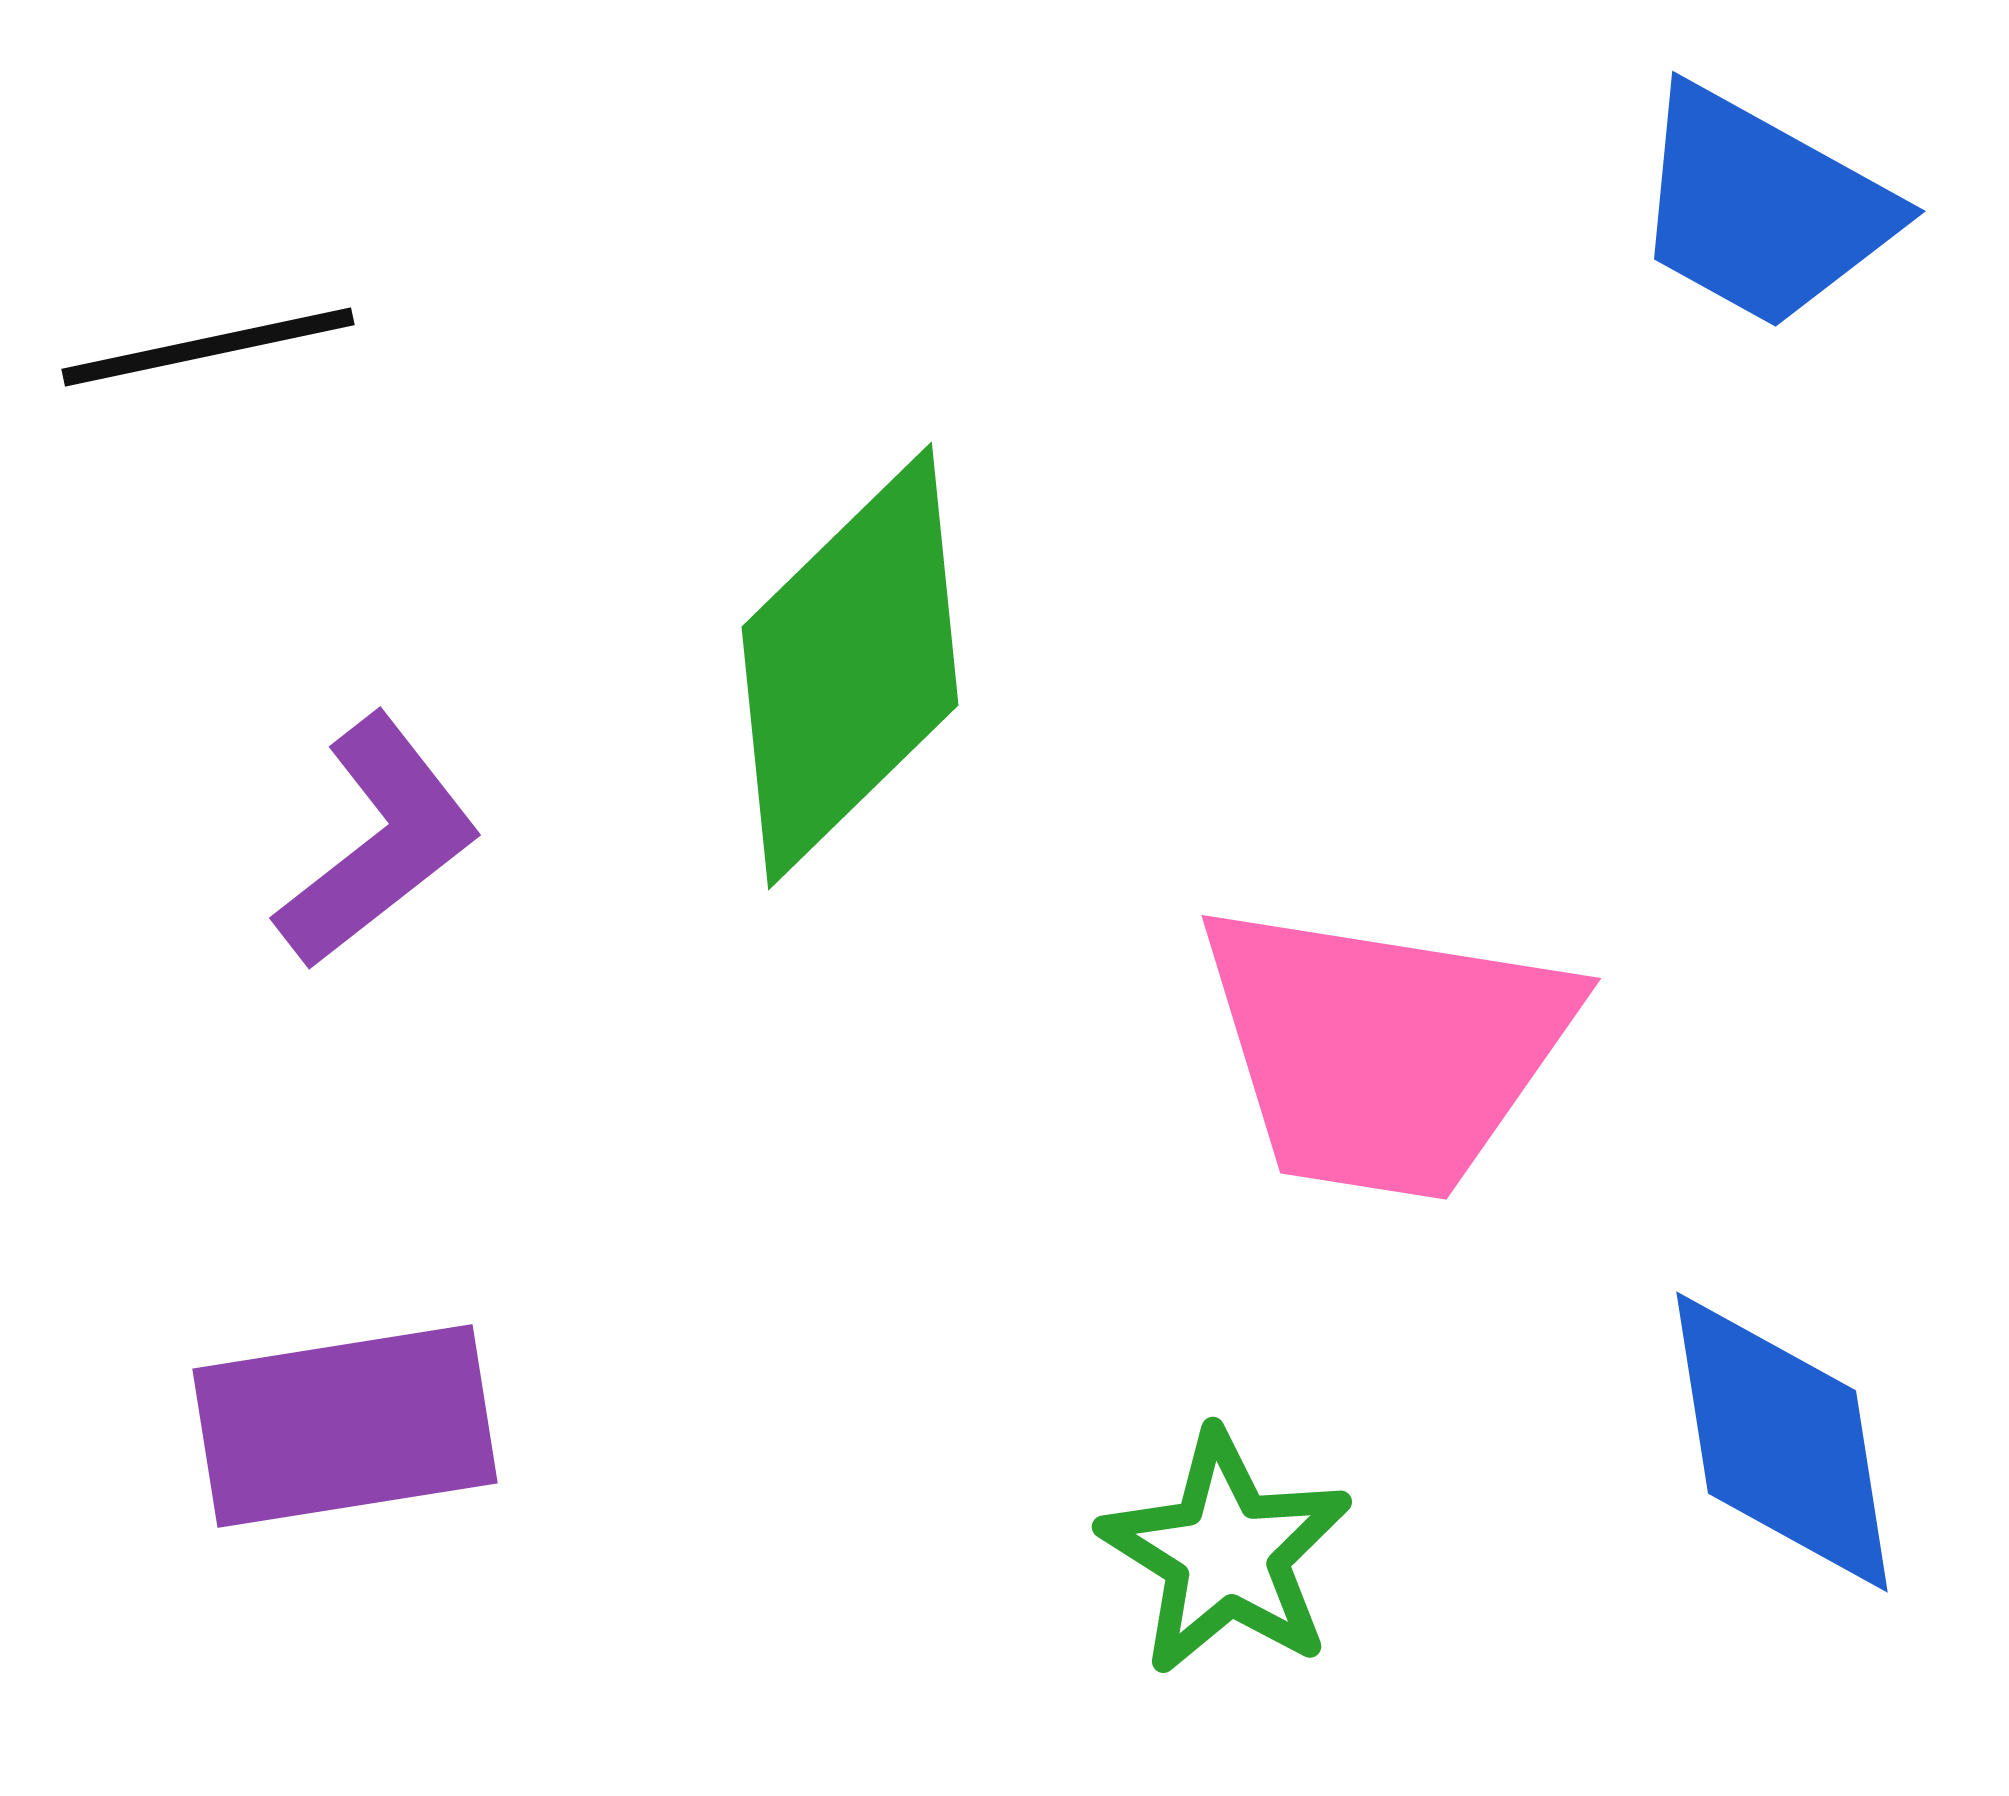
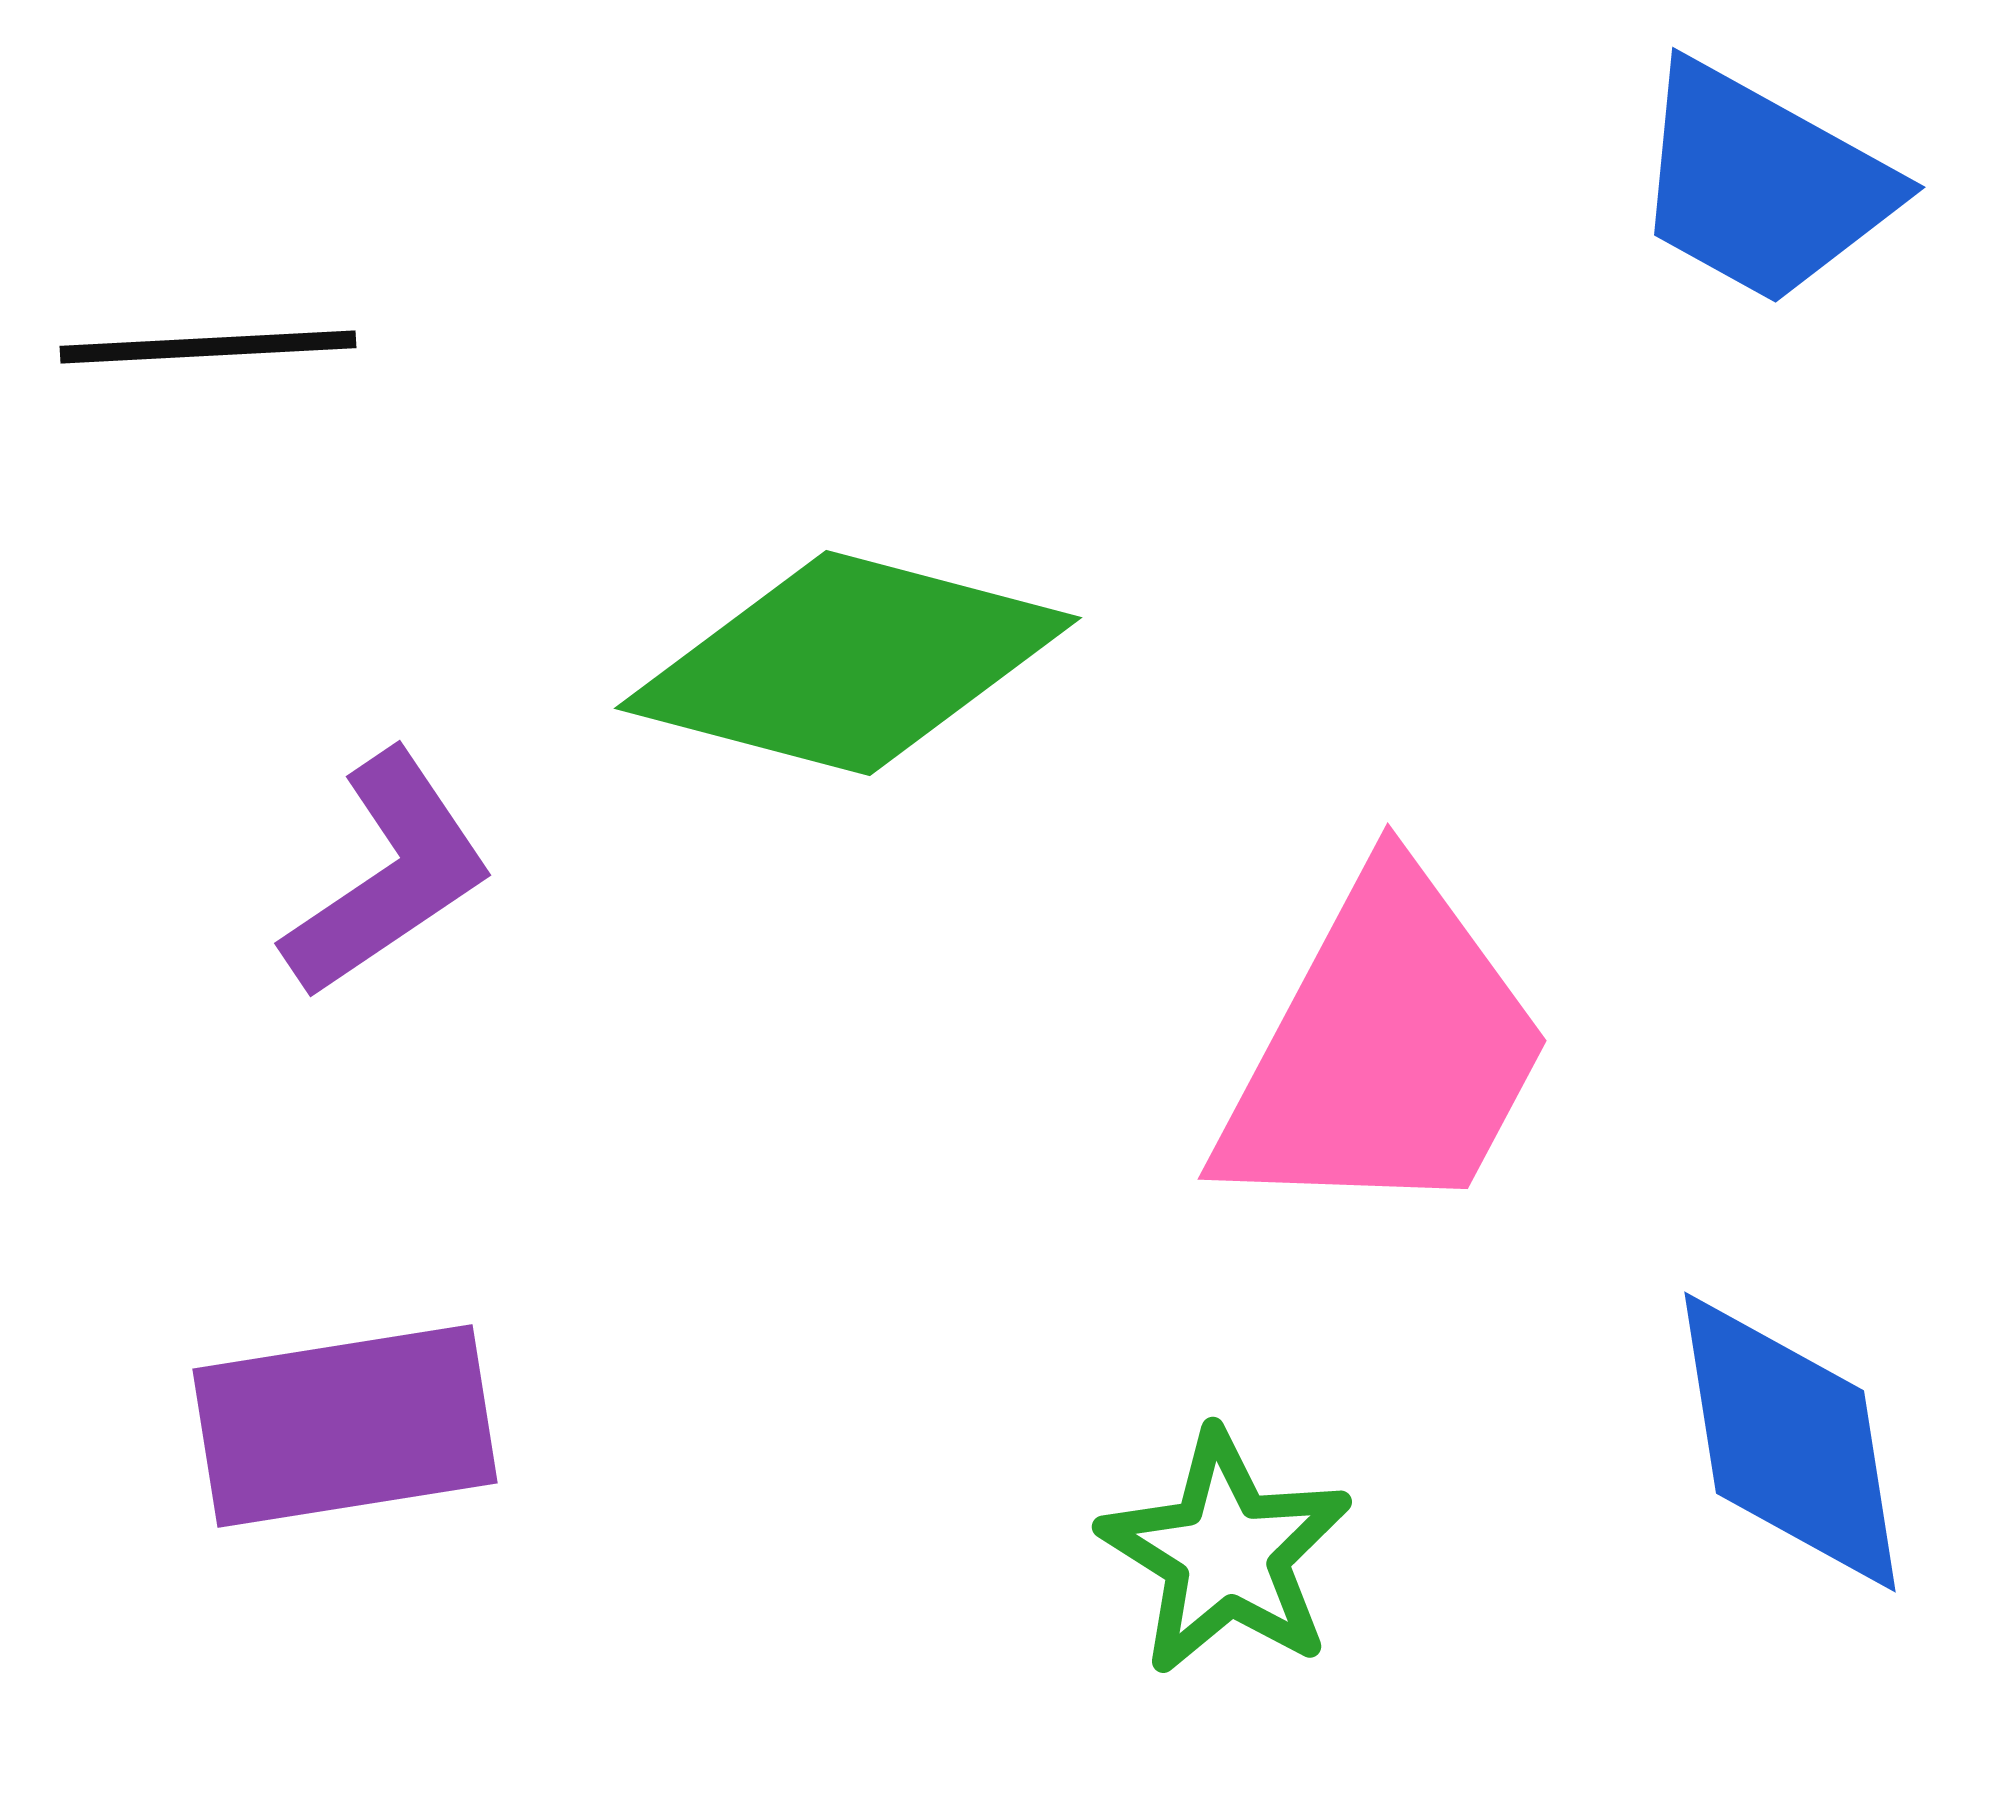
blue trapezoid: moved 24 px up
black line: rotated 9 degrees clockwise
green diamond: moved 2 px left, 3 px up; rotated 59 degrees clockwise
purple L-shape: moved 10 px right, 33 px down; rotated 4 degrees clockwise
pink trapezoid: rotated 71 degrees counterclockwise
blue diamond: moved 8 px right
